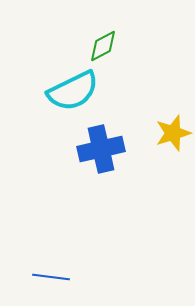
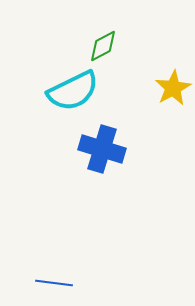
yellow star: moved 45 px up; rotated 12 degrees counterclockwise
blue cross: moved 1 px right; rotated 30 degrees clockwise
blue line: moved 3 px right, 6 px down
